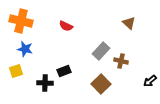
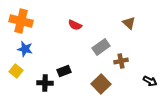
red semicircle: moved 9 px right, 1 px up
gray rectangle: moved 4 px up; rotated 12 degrees clockwise
brown cross: rotated 24 degrees counterclockwise
yellow square: rotated 32 degrees counterclockwise
black arrow: rotated 112 degrees counterclockwise
